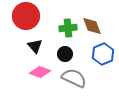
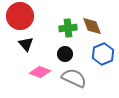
red circle: moved 6 px left
black triangle: moved 9 px left, 2 px up
